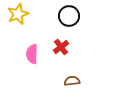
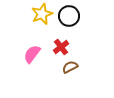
yellow star: moved 24 px right
pink semicircle: rotated 36 degrees clockwise
brown semicircle: moved 2 px left, 14 px up; rotated 21 degrees counterclockwise
